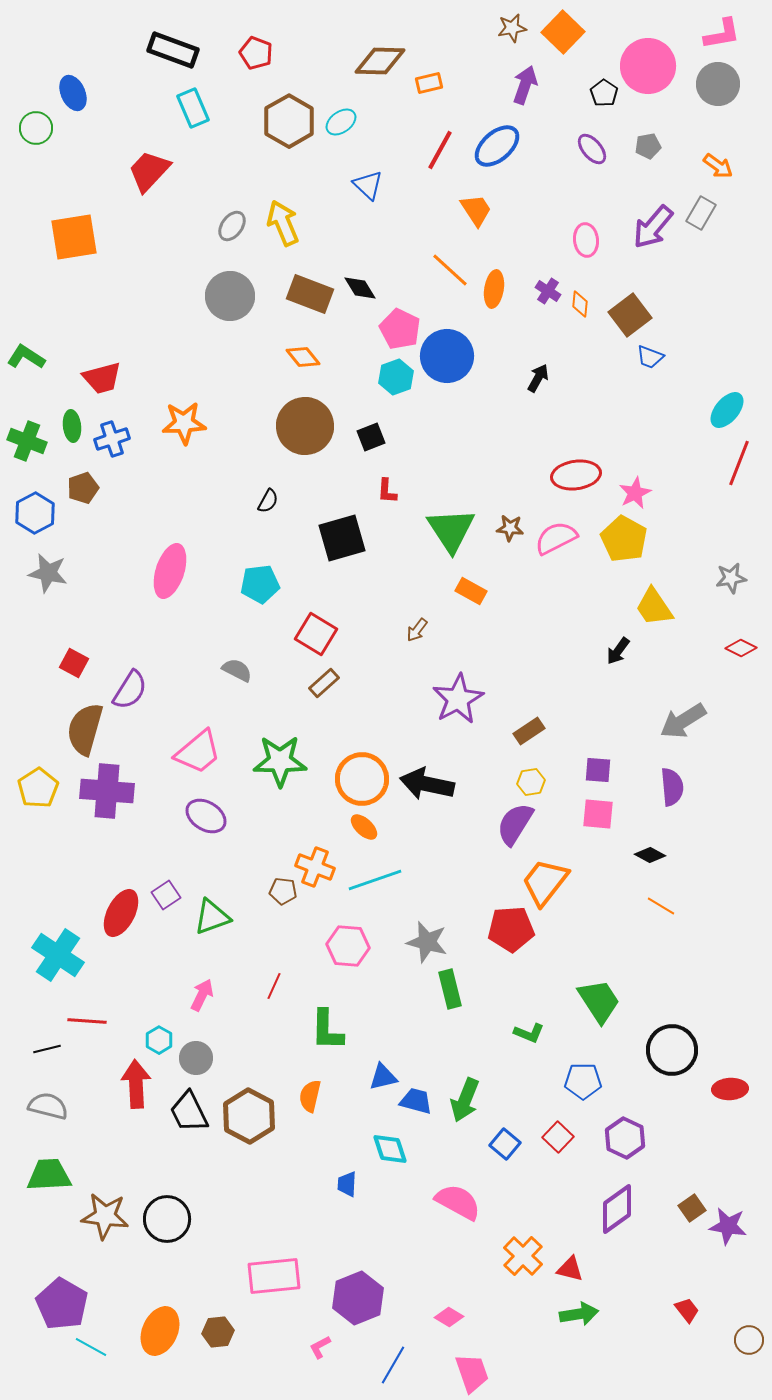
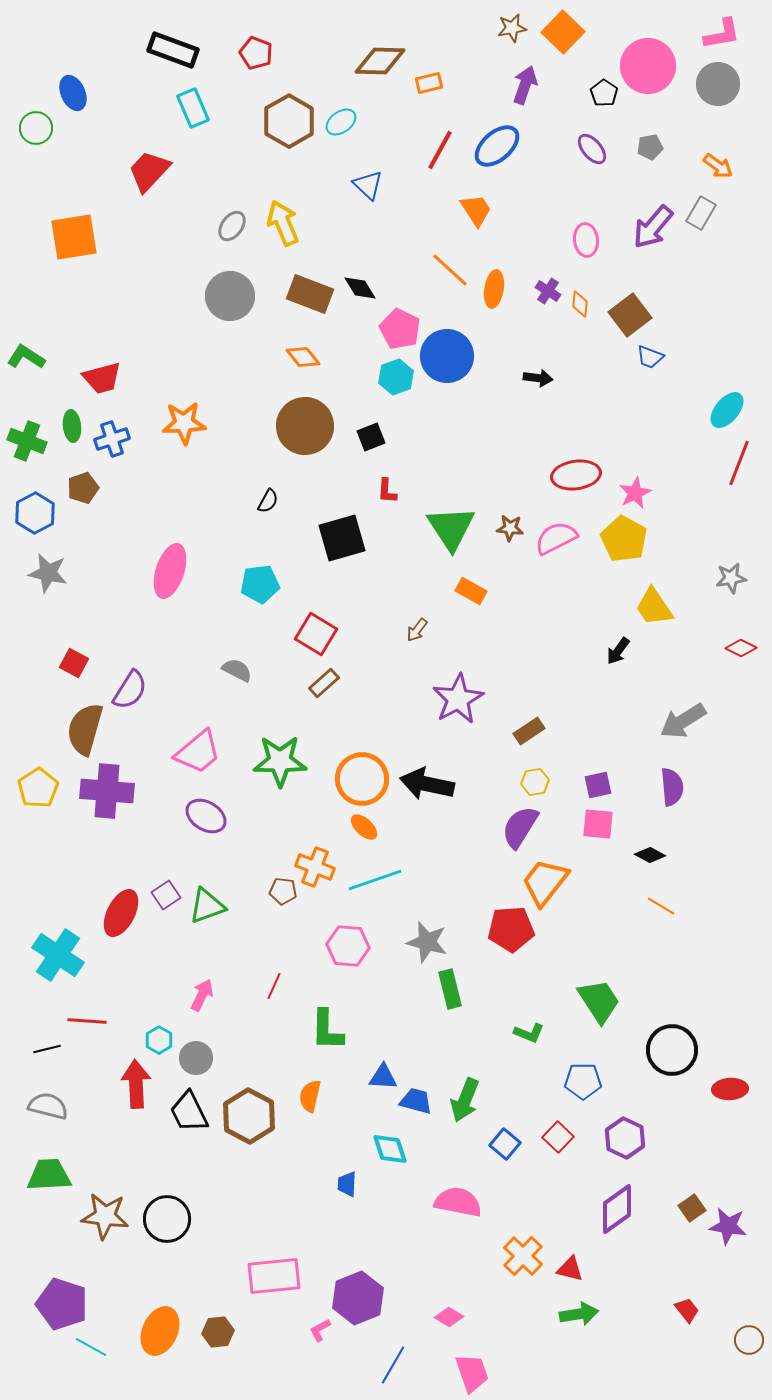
gray pentagon at (648, 146): moved 2 px right, 1 px down
black arrow at (538, 378): rotated 68 degrees clockwise
green triangle at (451, 530): moved 2 px up
purple square at (598, 770): moved 15 px down; rotated 16 degrees counterclockwise
yellow hexagon at (531, 782): moved 4 px right
pink square at (598, 814): moved 10 px down
purple semicircle at (515, 824): moved 5 px right, 3 px down
green triangle at (212, 917): moved 5 px left, 11 px up
blue triangle at (383, 1077): rotated 16 degrees clockwise
pink semicircle at (458, 1202): rotated 18 degrees counterclockwise
purple pentagon at (62, 1304): rotated 12 degrees counterclockwise
pink L-shape at (320, 1347): moved 17 px up
